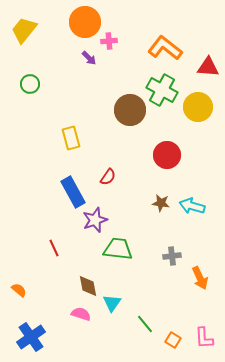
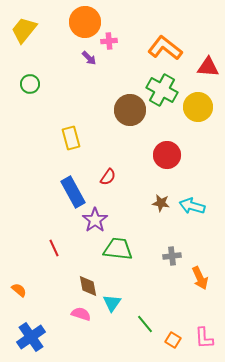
purple star: rotated 15 degrees counterclockwise
